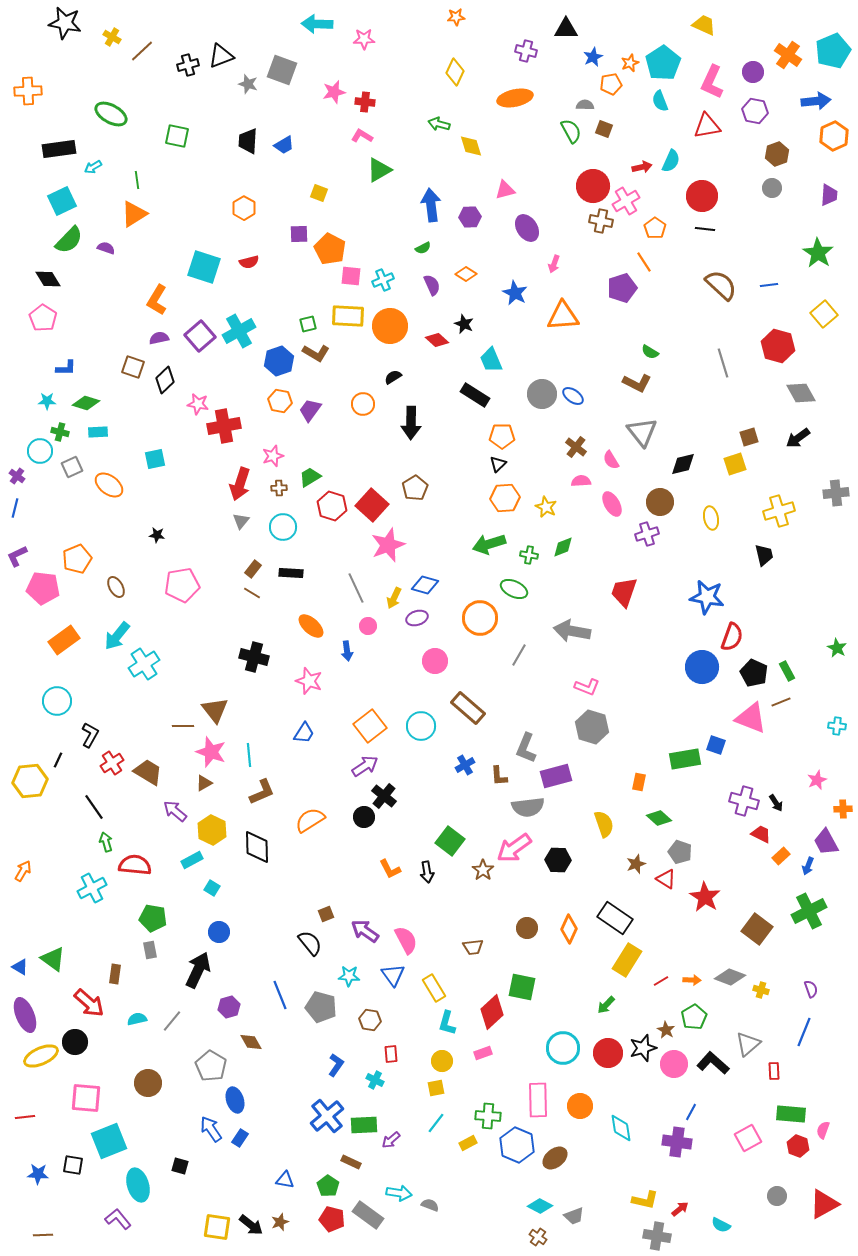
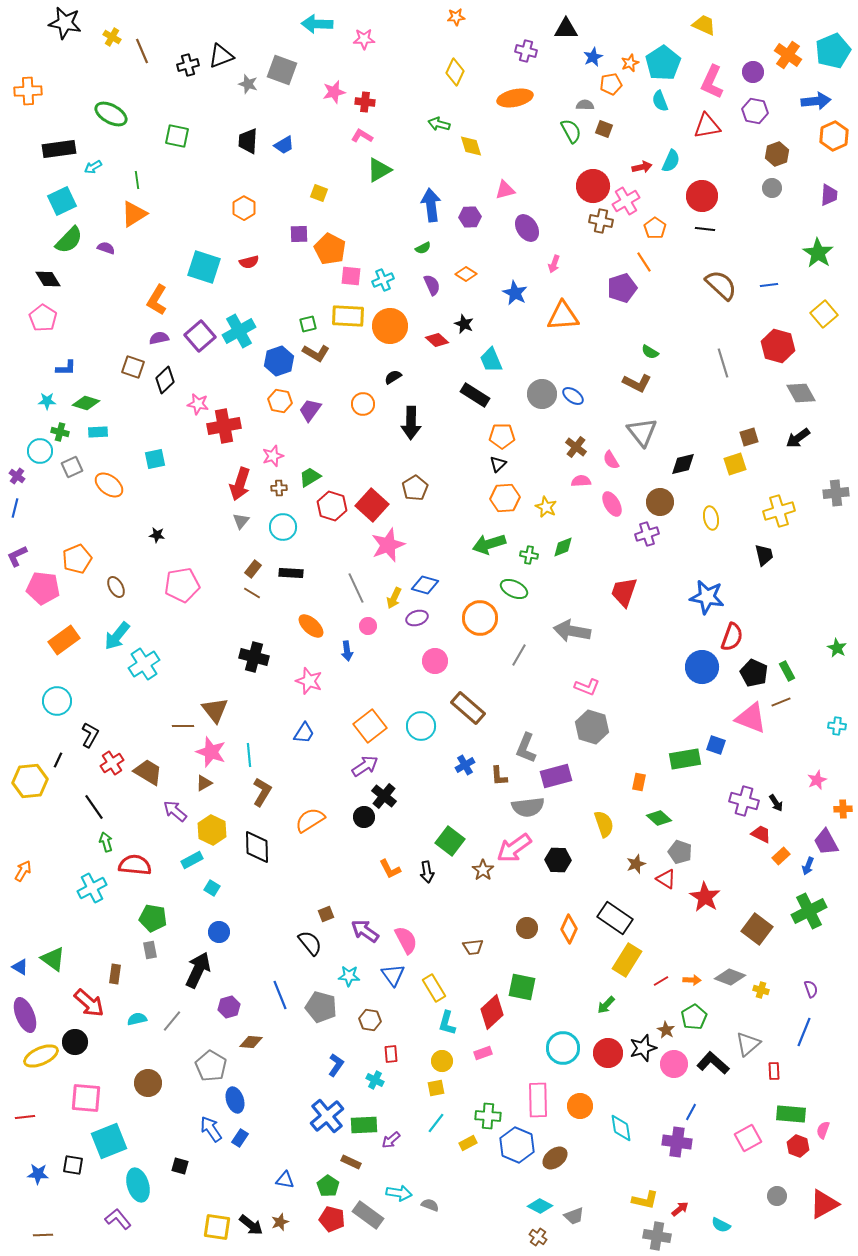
brown line at (142, 51): rotated 70 degrees counterclockwise
brown L-shape at (262, 792): rotated 36 degrees counterclockwise
brown diamond at (251, 1042): rotated 55 degrees counterclockwise
